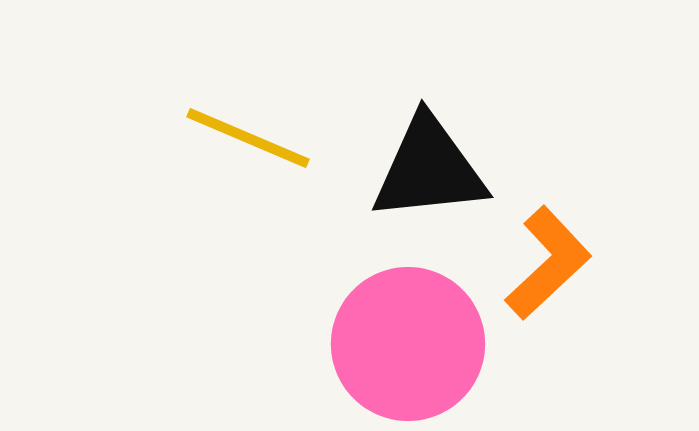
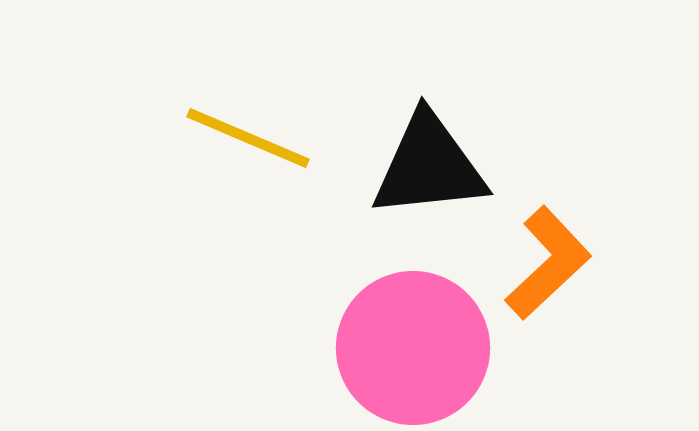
black triangle: moved 3 px up
pink circle: moved 5 px right, 4 px down
